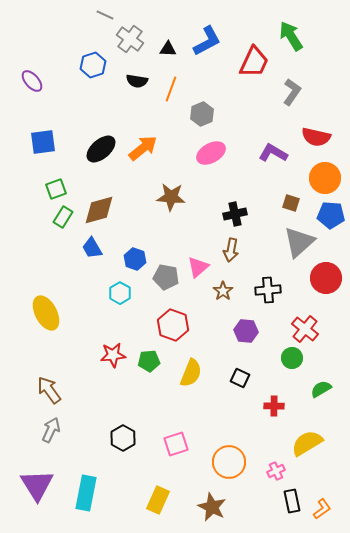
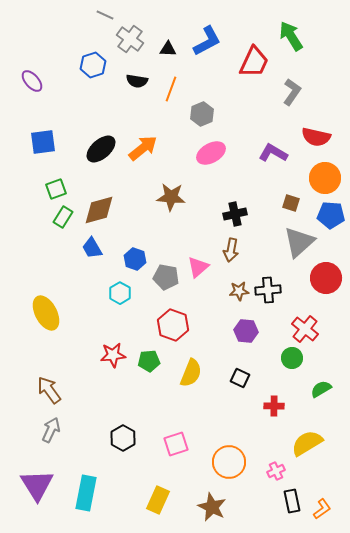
brown star at (223, 291): moved 16 px right; rotated 30 degrees clockwise
